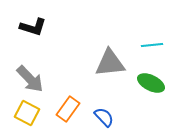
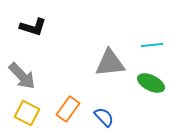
gray arrow: moved 8 px left, 3 px up
